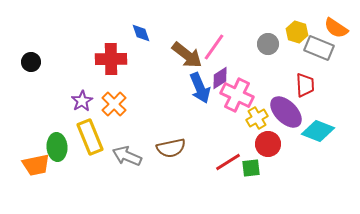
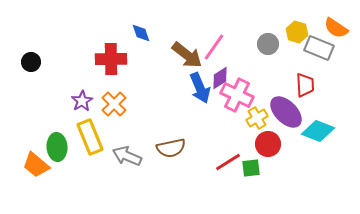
orange trapezoid: rotated 52 degrees clockwise
